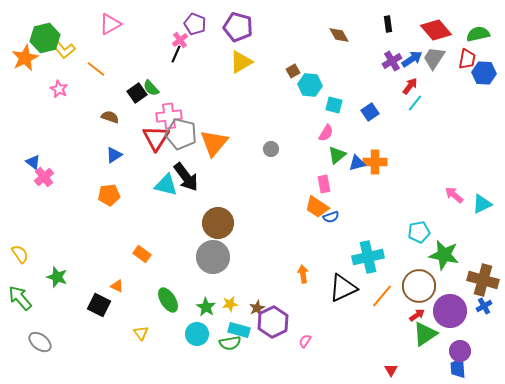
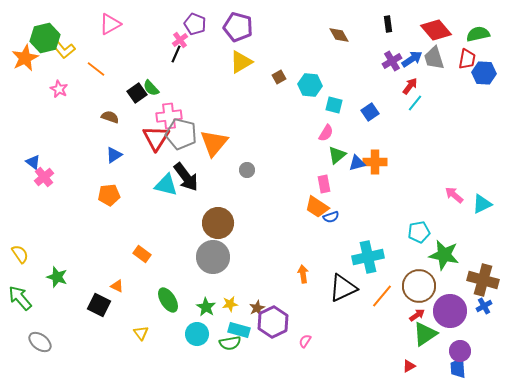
gray trapezoid at (434, 58): rotated 50 degrees counterclockwise
brown square at (293, 71): moved 14 px left, 6 px down
gray circle at (271, 149): moved 24 px left, 21 px down
red triangle at (391, 370): moved 18 px right, 4 px up; rotated 32 degrees clockwise
